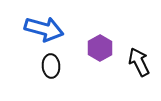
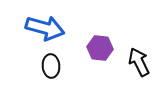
blue arrow: moved 1 px right, 1 px up
purple hexagon: rotated 25 degrees counterclockwise
